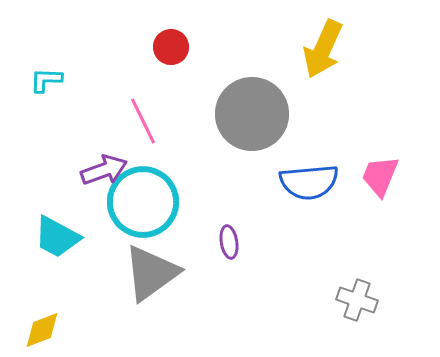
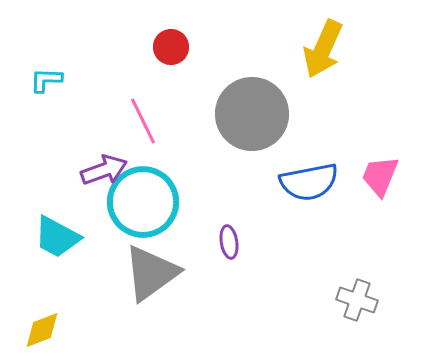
blue semicircle: rotated 6 degrees counterclockwise
